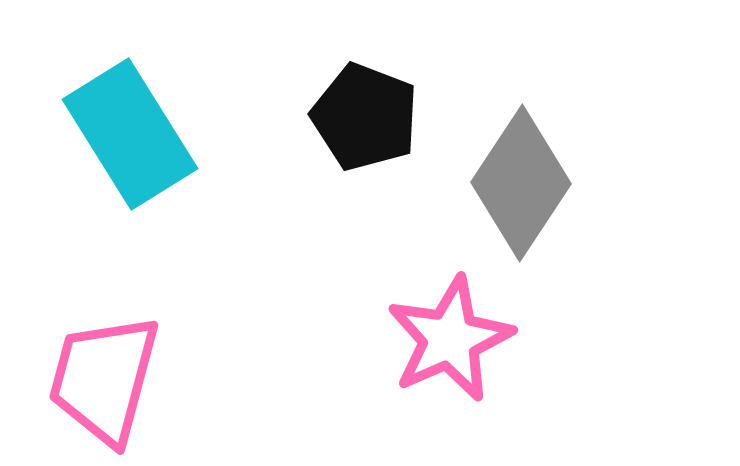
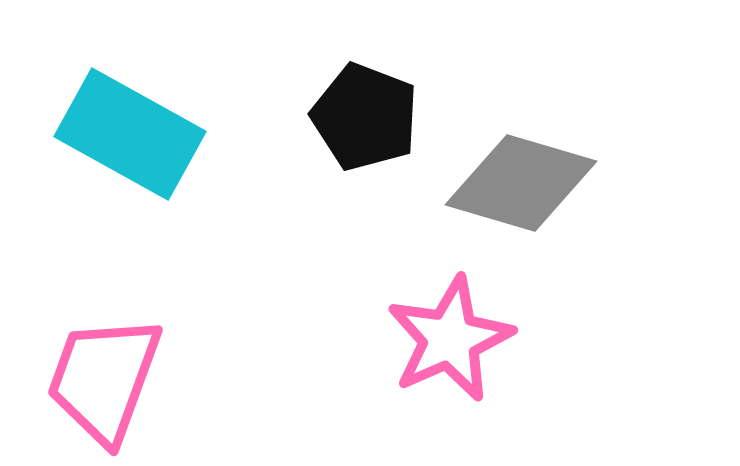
cyan rectangle: rotated 29 degrees counterclockwise
gray diamond: rotated 73 degrees clockwise
pink trapezoid: rotated 5 degrees clockwise
